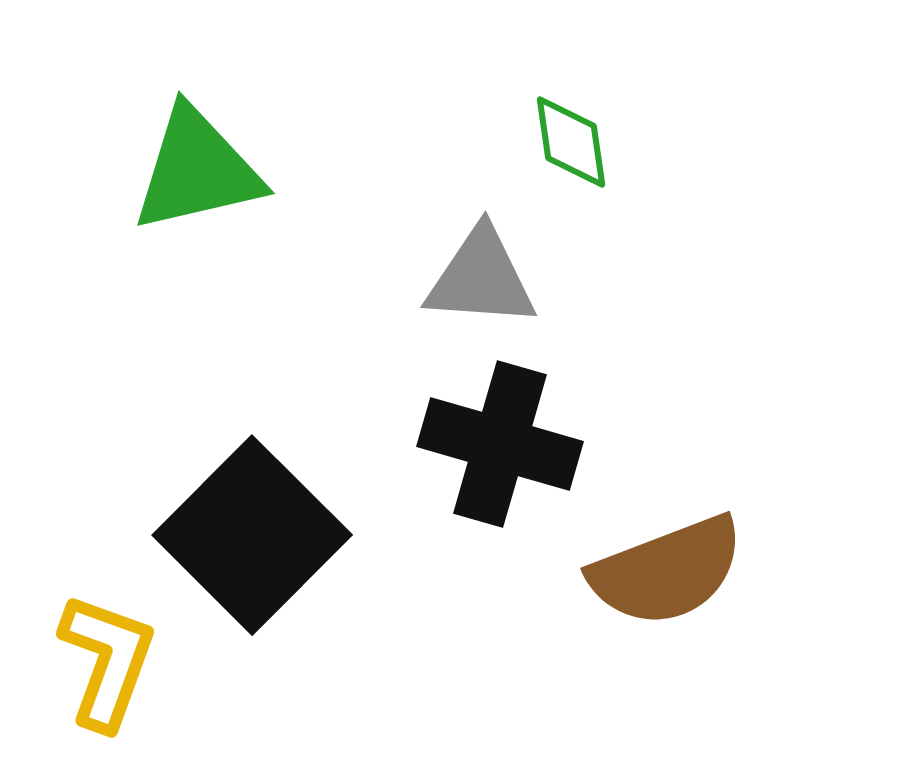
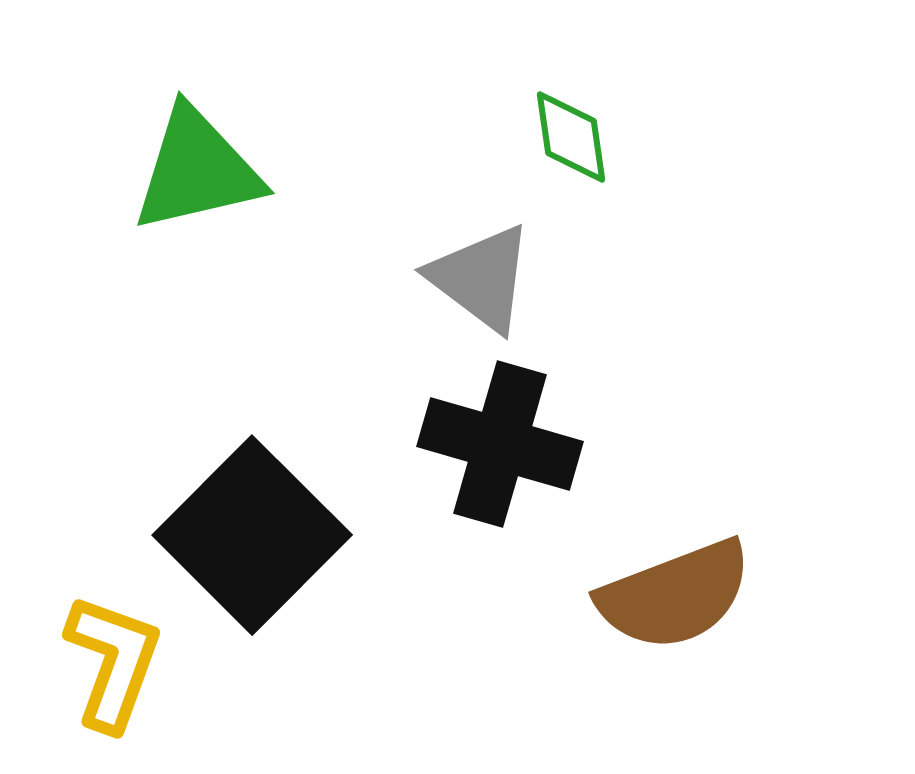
green diamond: moved 5 px up
gray triangle: rotated 33 degrees clockwise
brown semicircle: moved 8 px right, 24 px down
yellow L-shape: moved 6 px right, 1 px down
